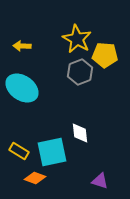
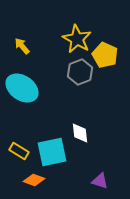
yellow arrow: rotated 48 degrees clockwise
yellow pentagon: rotated 20 degrees clockwise
orange diamond: moved 1 px left, 2 px down
